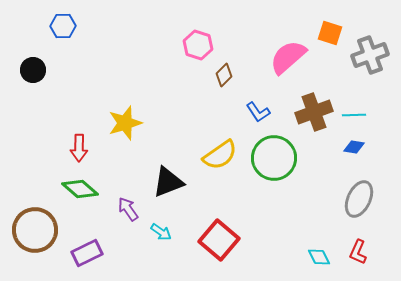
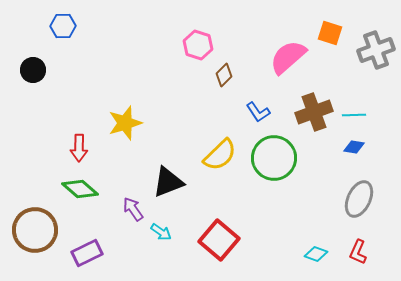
gray cross: moved 6 px right, 5 px up
yellow semicircle: rotated 9 degrees counterclockwise
purple arrow: moved 5 px right
cyan diamond: moved 3 px left, 3 px up; rotated 45 degrees counterclockwise
